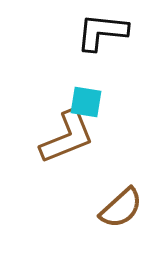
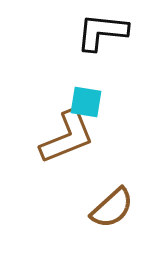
brown semicircle: moved 9 px left
